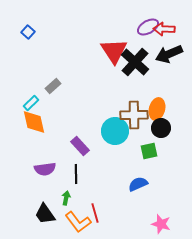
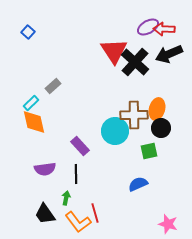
pink star: moved 7 px right
